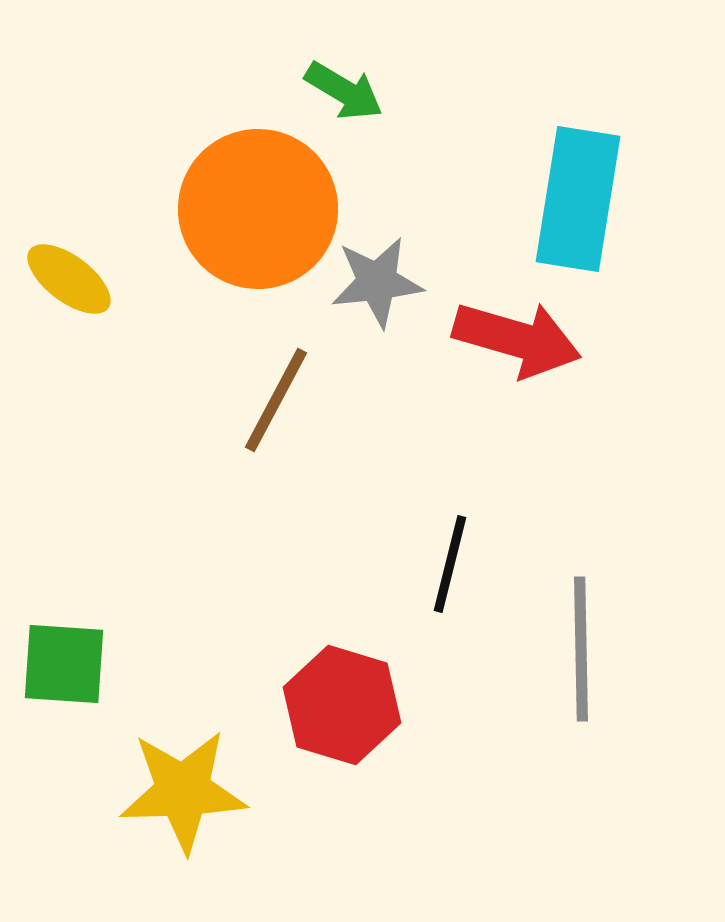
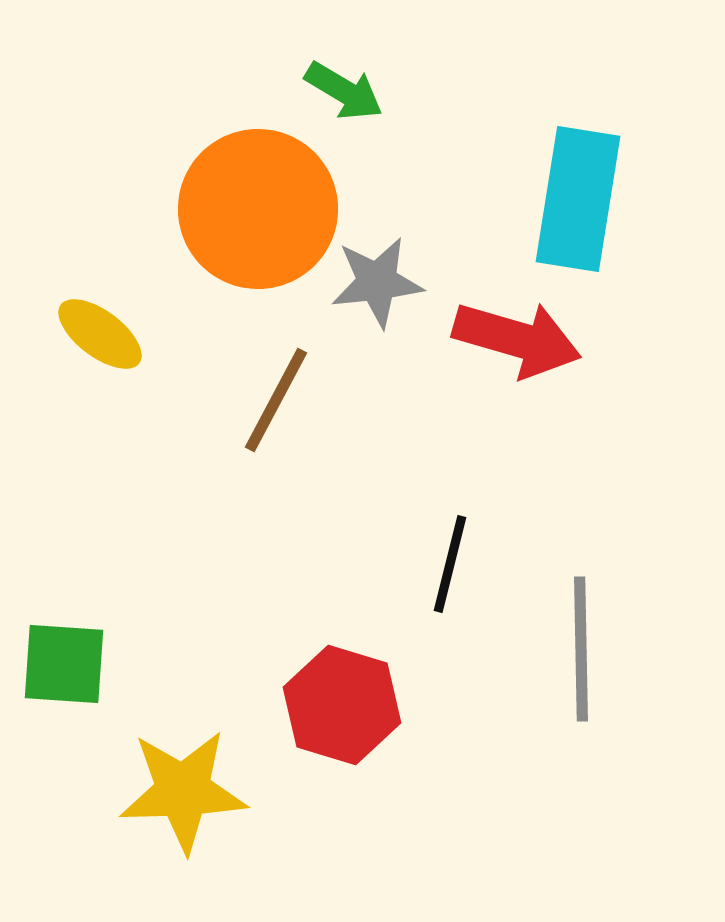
yellow ellipse: moved 31 px right, 55 px down
